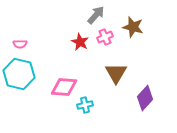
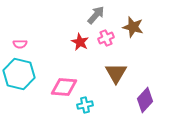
pink cross: moved 1 px right, 1 px down
purple diamond: moved 2 px down
